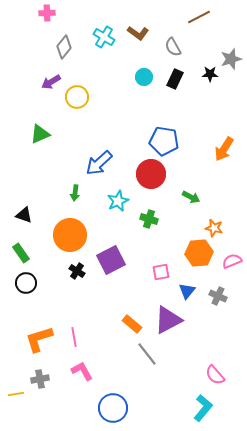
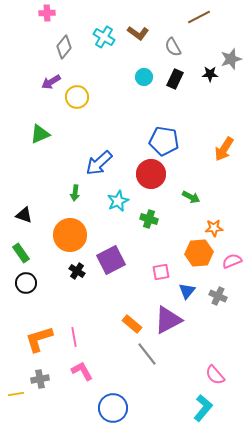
orange star at (214, 228): rotated 18 degrees counterclockwise
